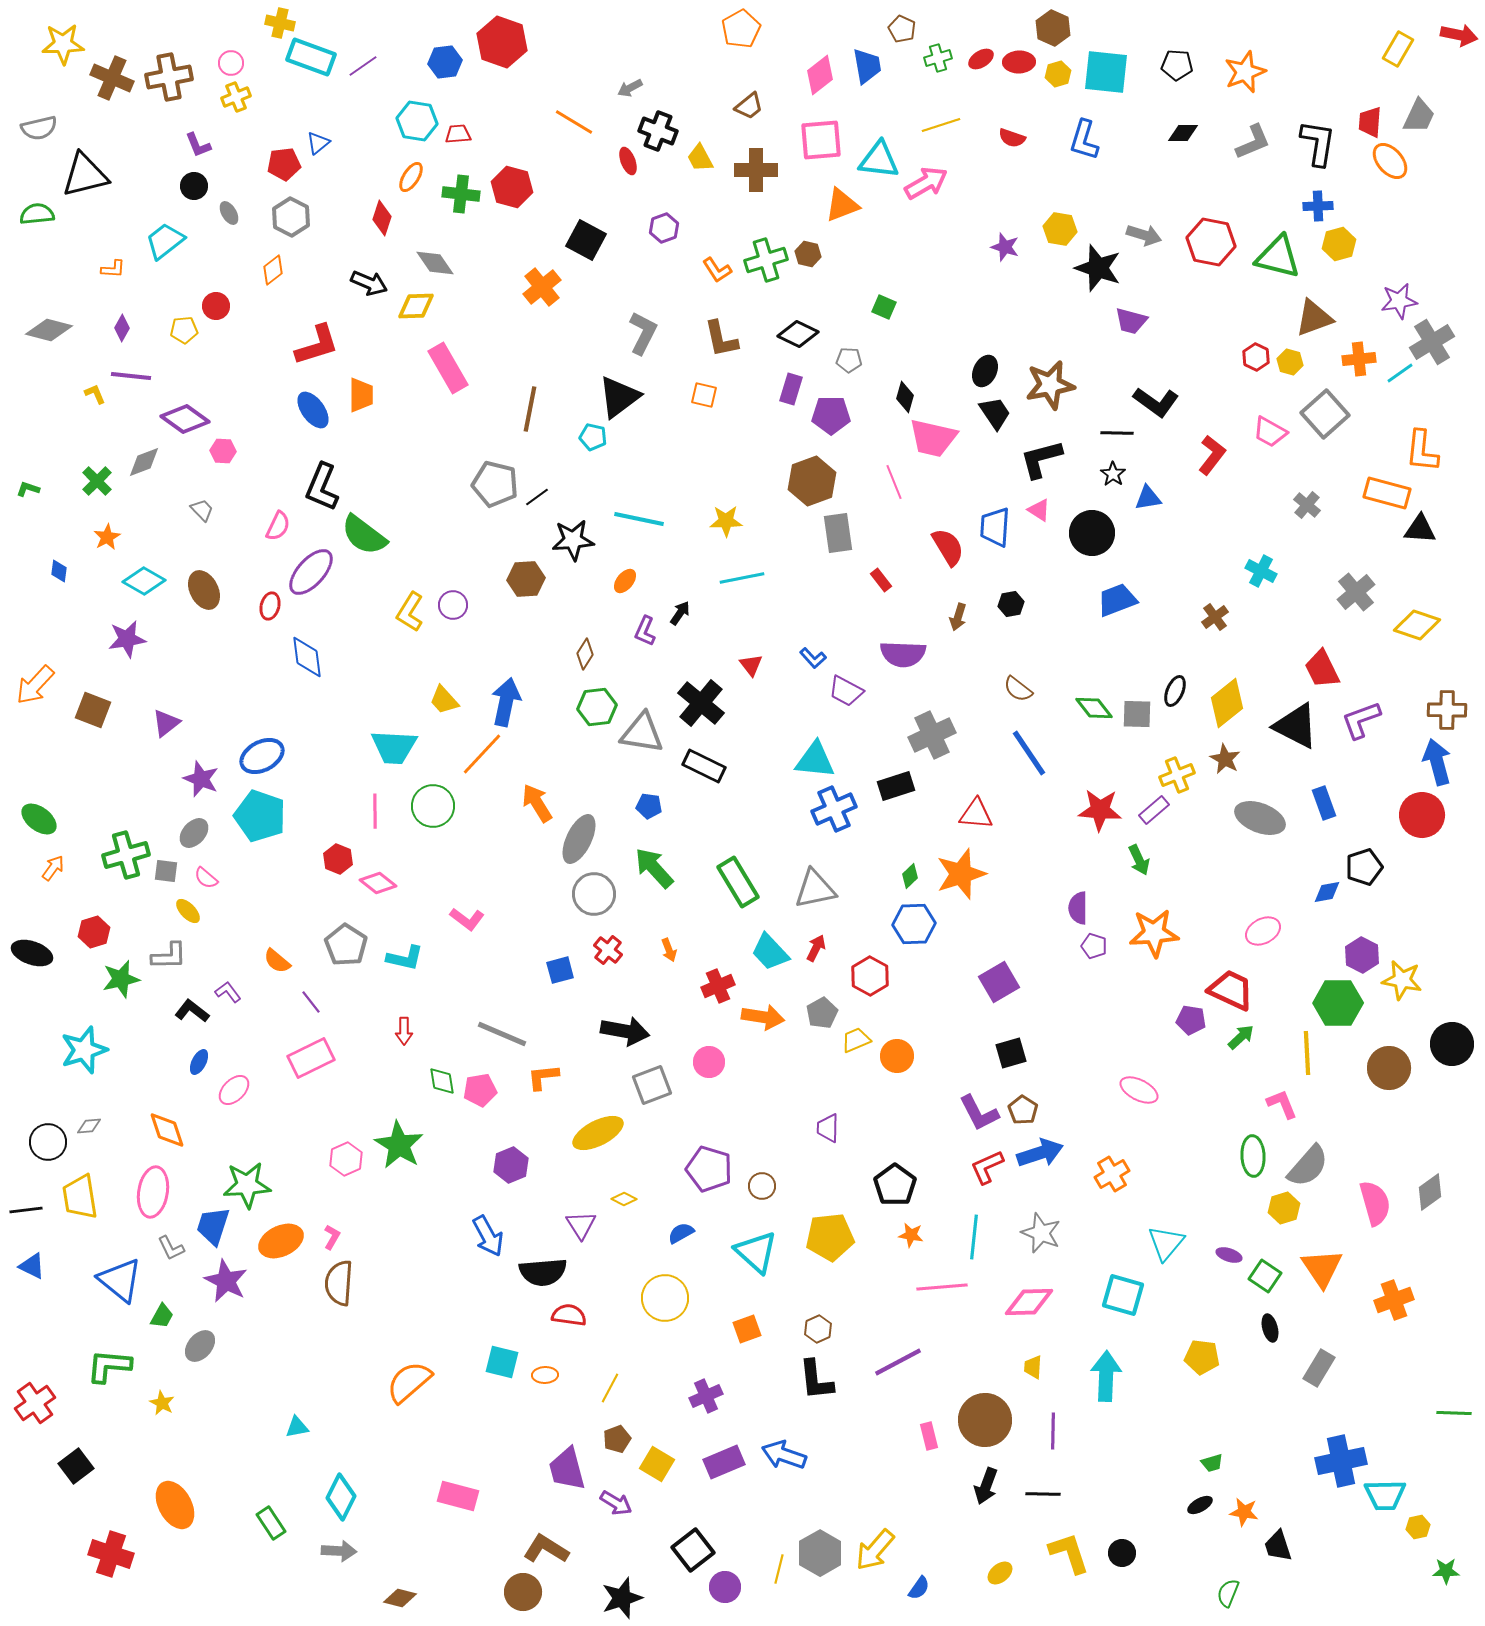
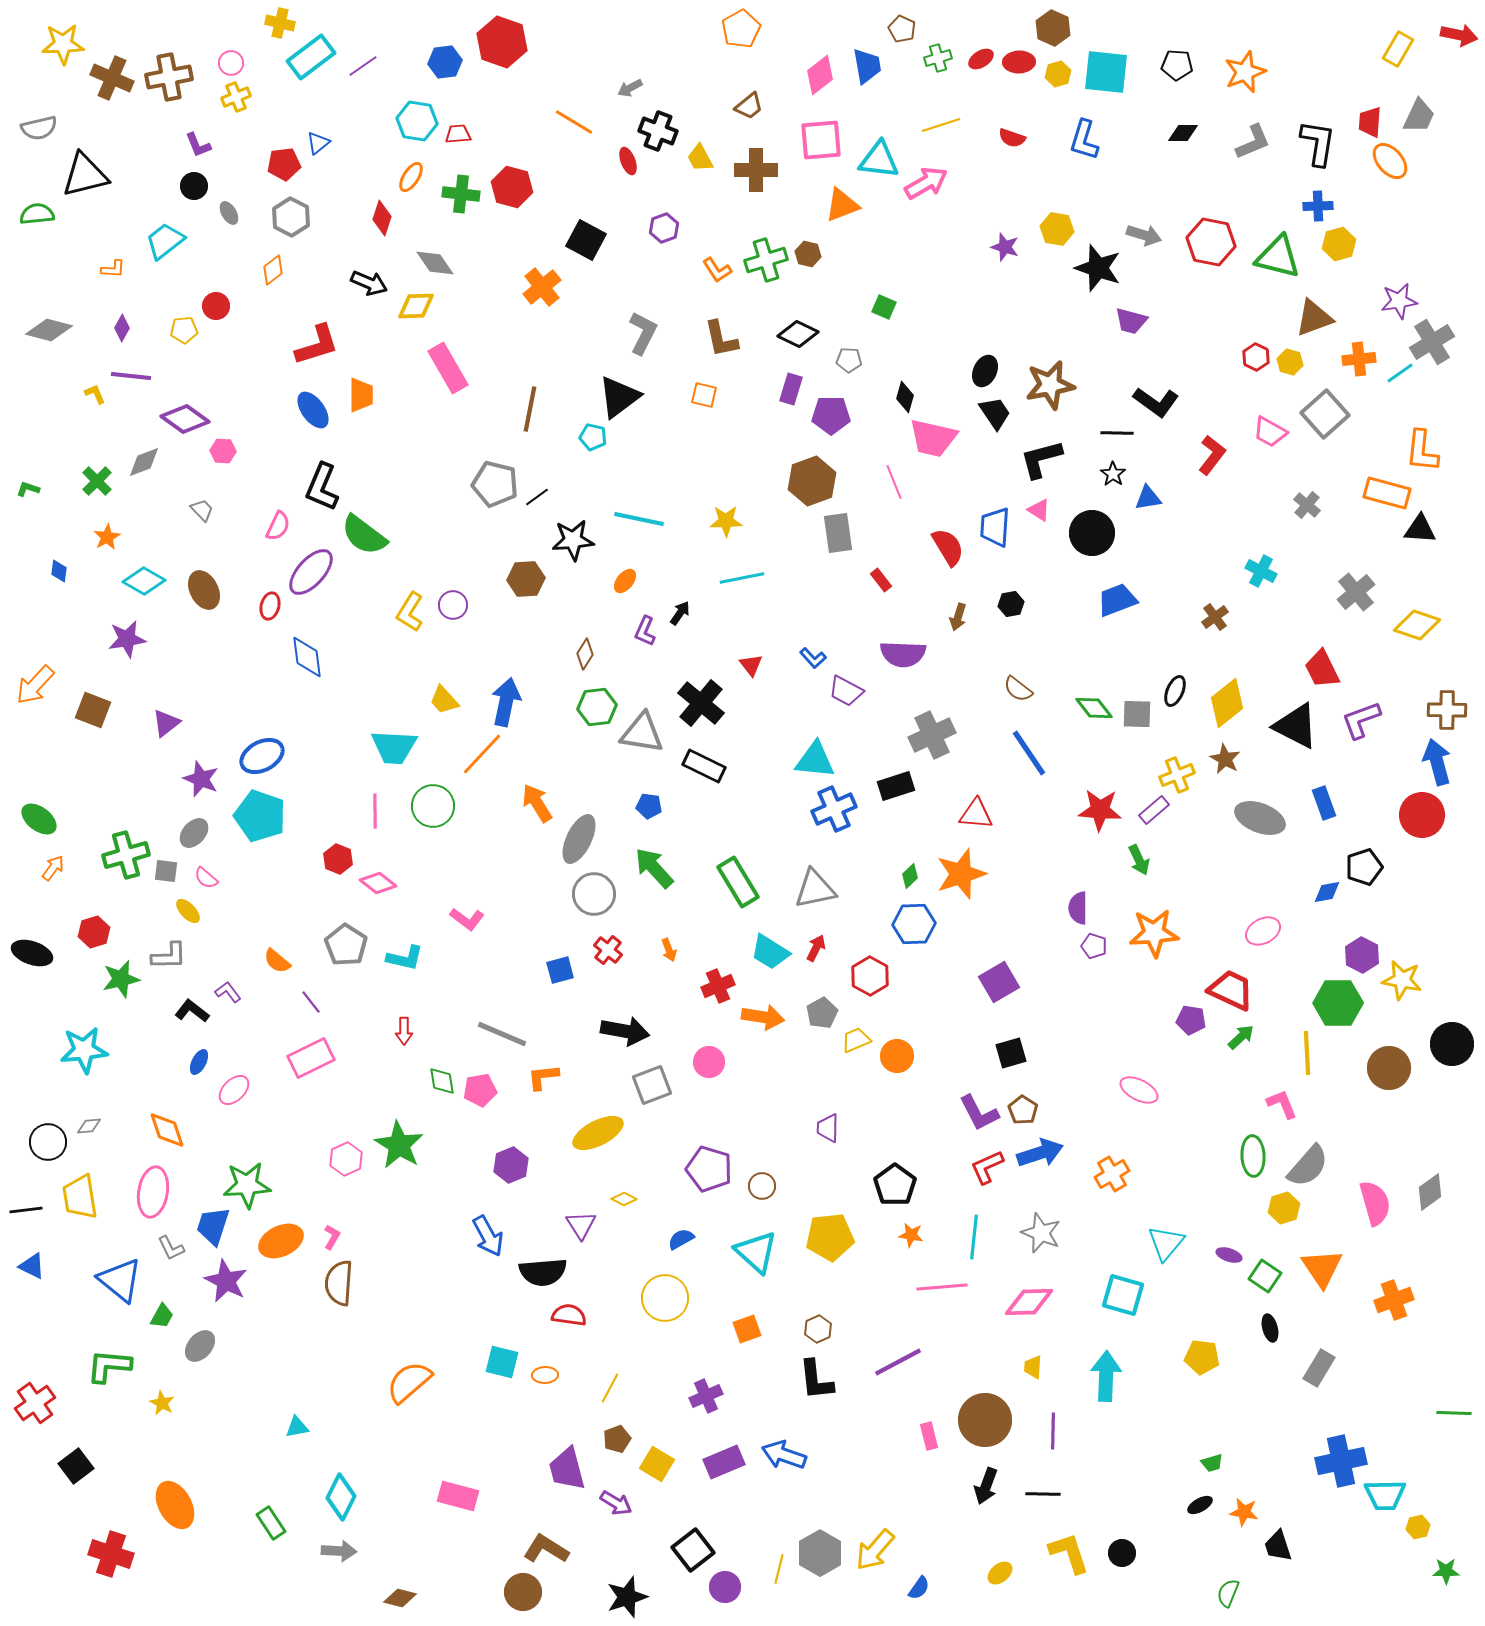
cyan rectangle at (311, 57): rotated 57 degrees counterclockwise
yellow hexagon at (1060, 229): moved 3 px left
cyan trapezoid at (770, 952): rotated 15 degrees counterclockwise
cyan star at (84, 1050): rotated 12 degrees clockwise
blue semicircle at (681, 1233): moved 6 px down
black star at (622, 1598): moved 5 px right, 1 px up
